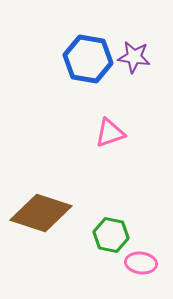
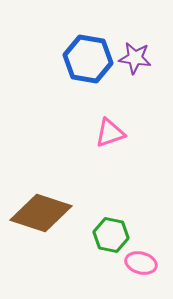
purple star: moved 1 px right, 1 px down
pink ellipse: rotated 8 degrees clockwise
